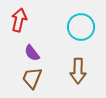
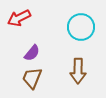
red arrow: moved 2 px up; rotated 130 degrees counterclockwise
purple semicircle: rotated 102 degrees counterclockwise
